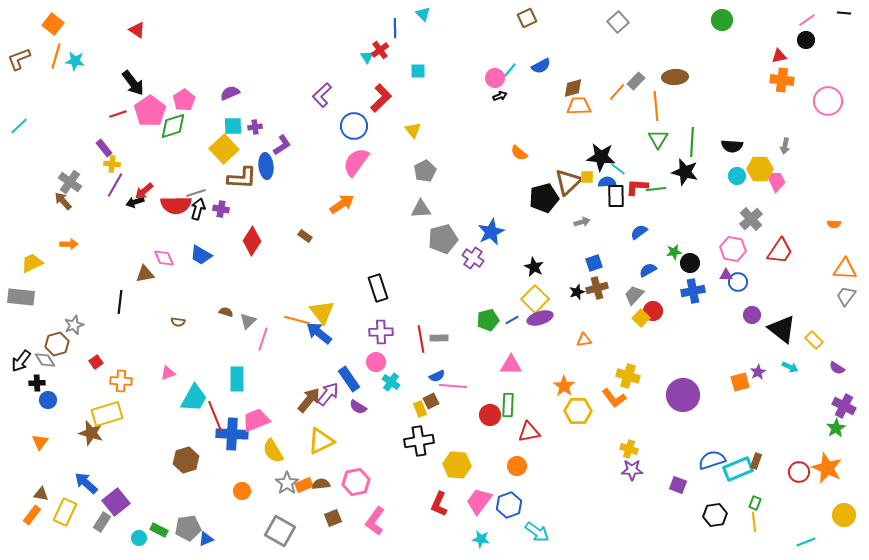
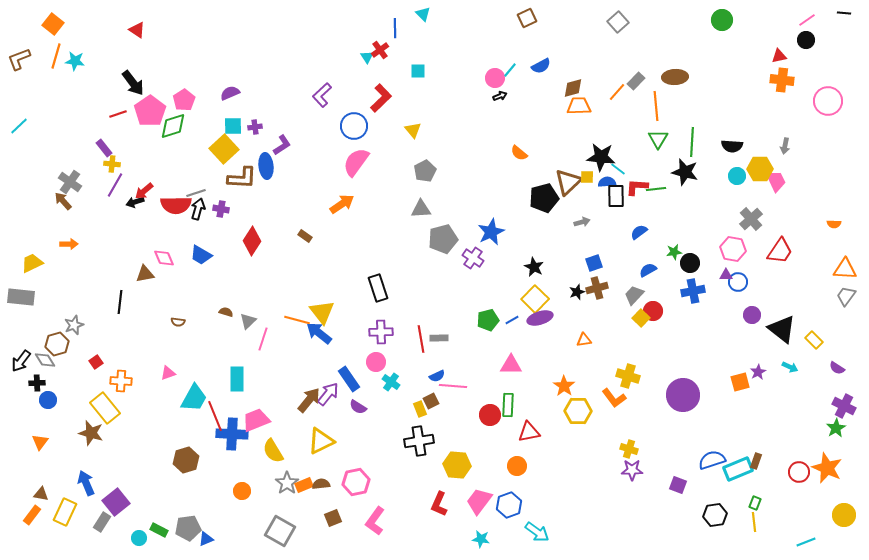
yellow rectangle at (107, 414): moved 2 px left, 6 px up; rotated 68 degrees clockwise
blue arrow at (86, 483): rotated 25 degrees clockwise
